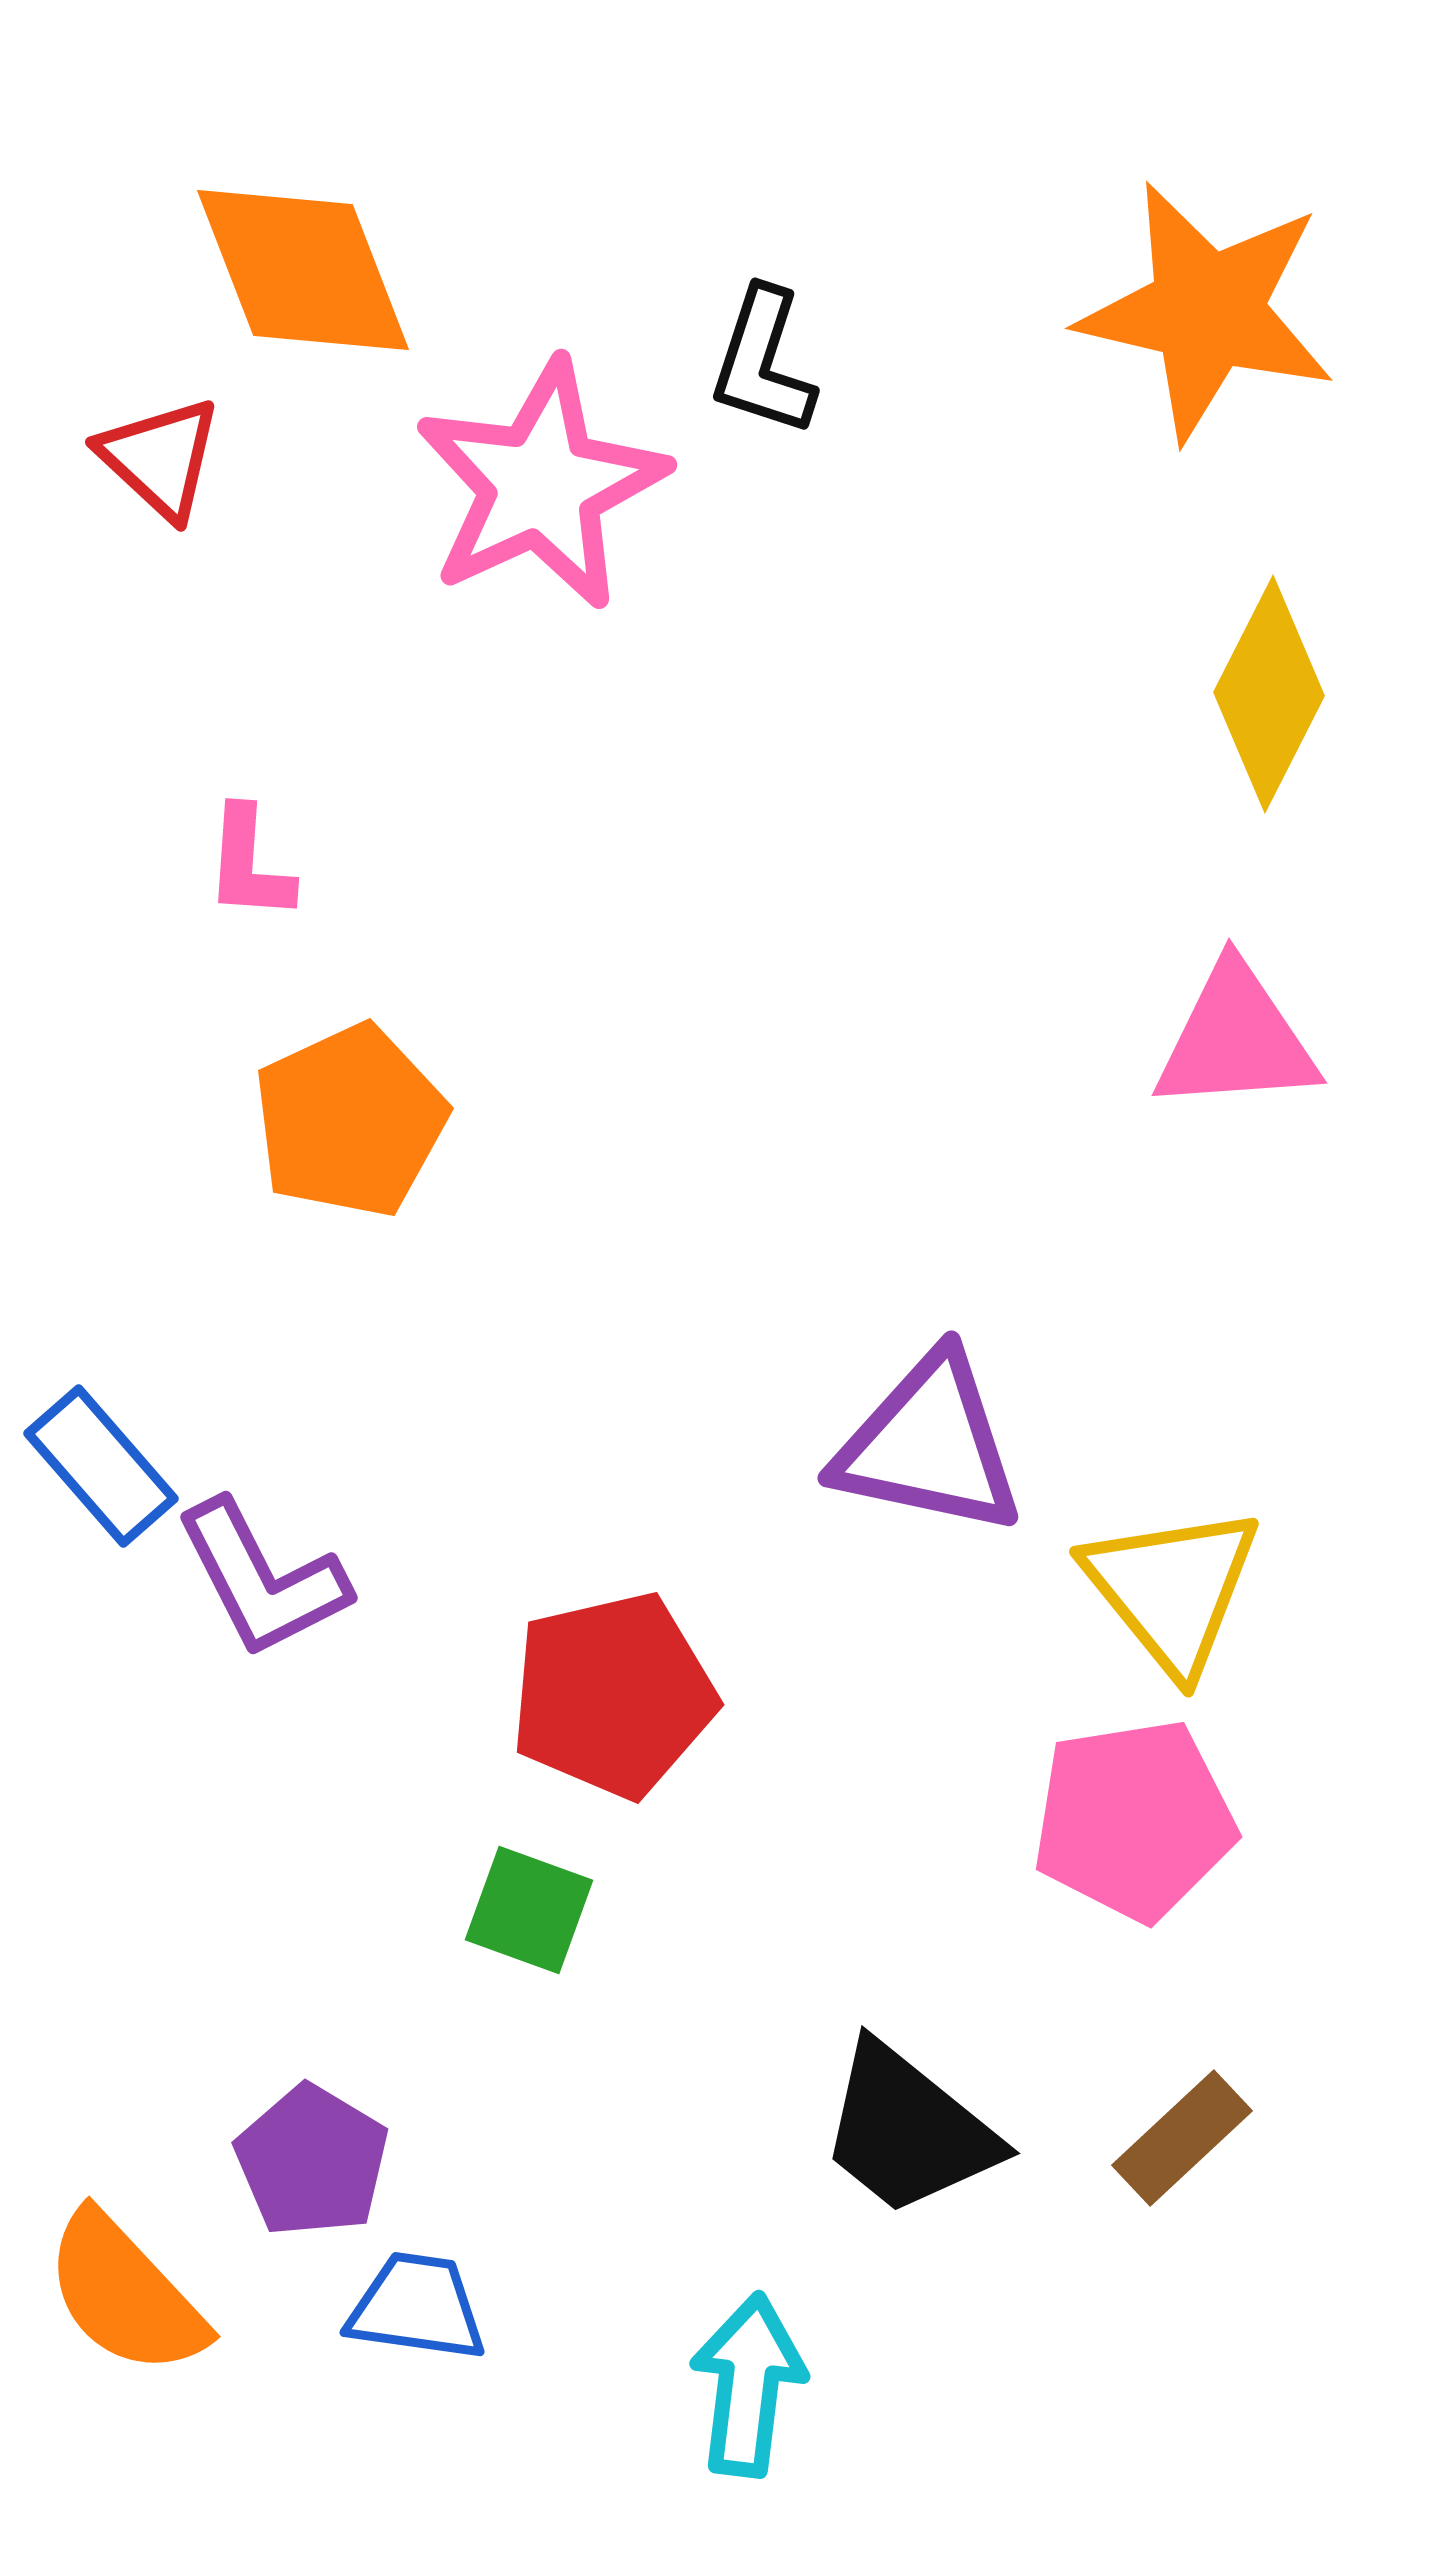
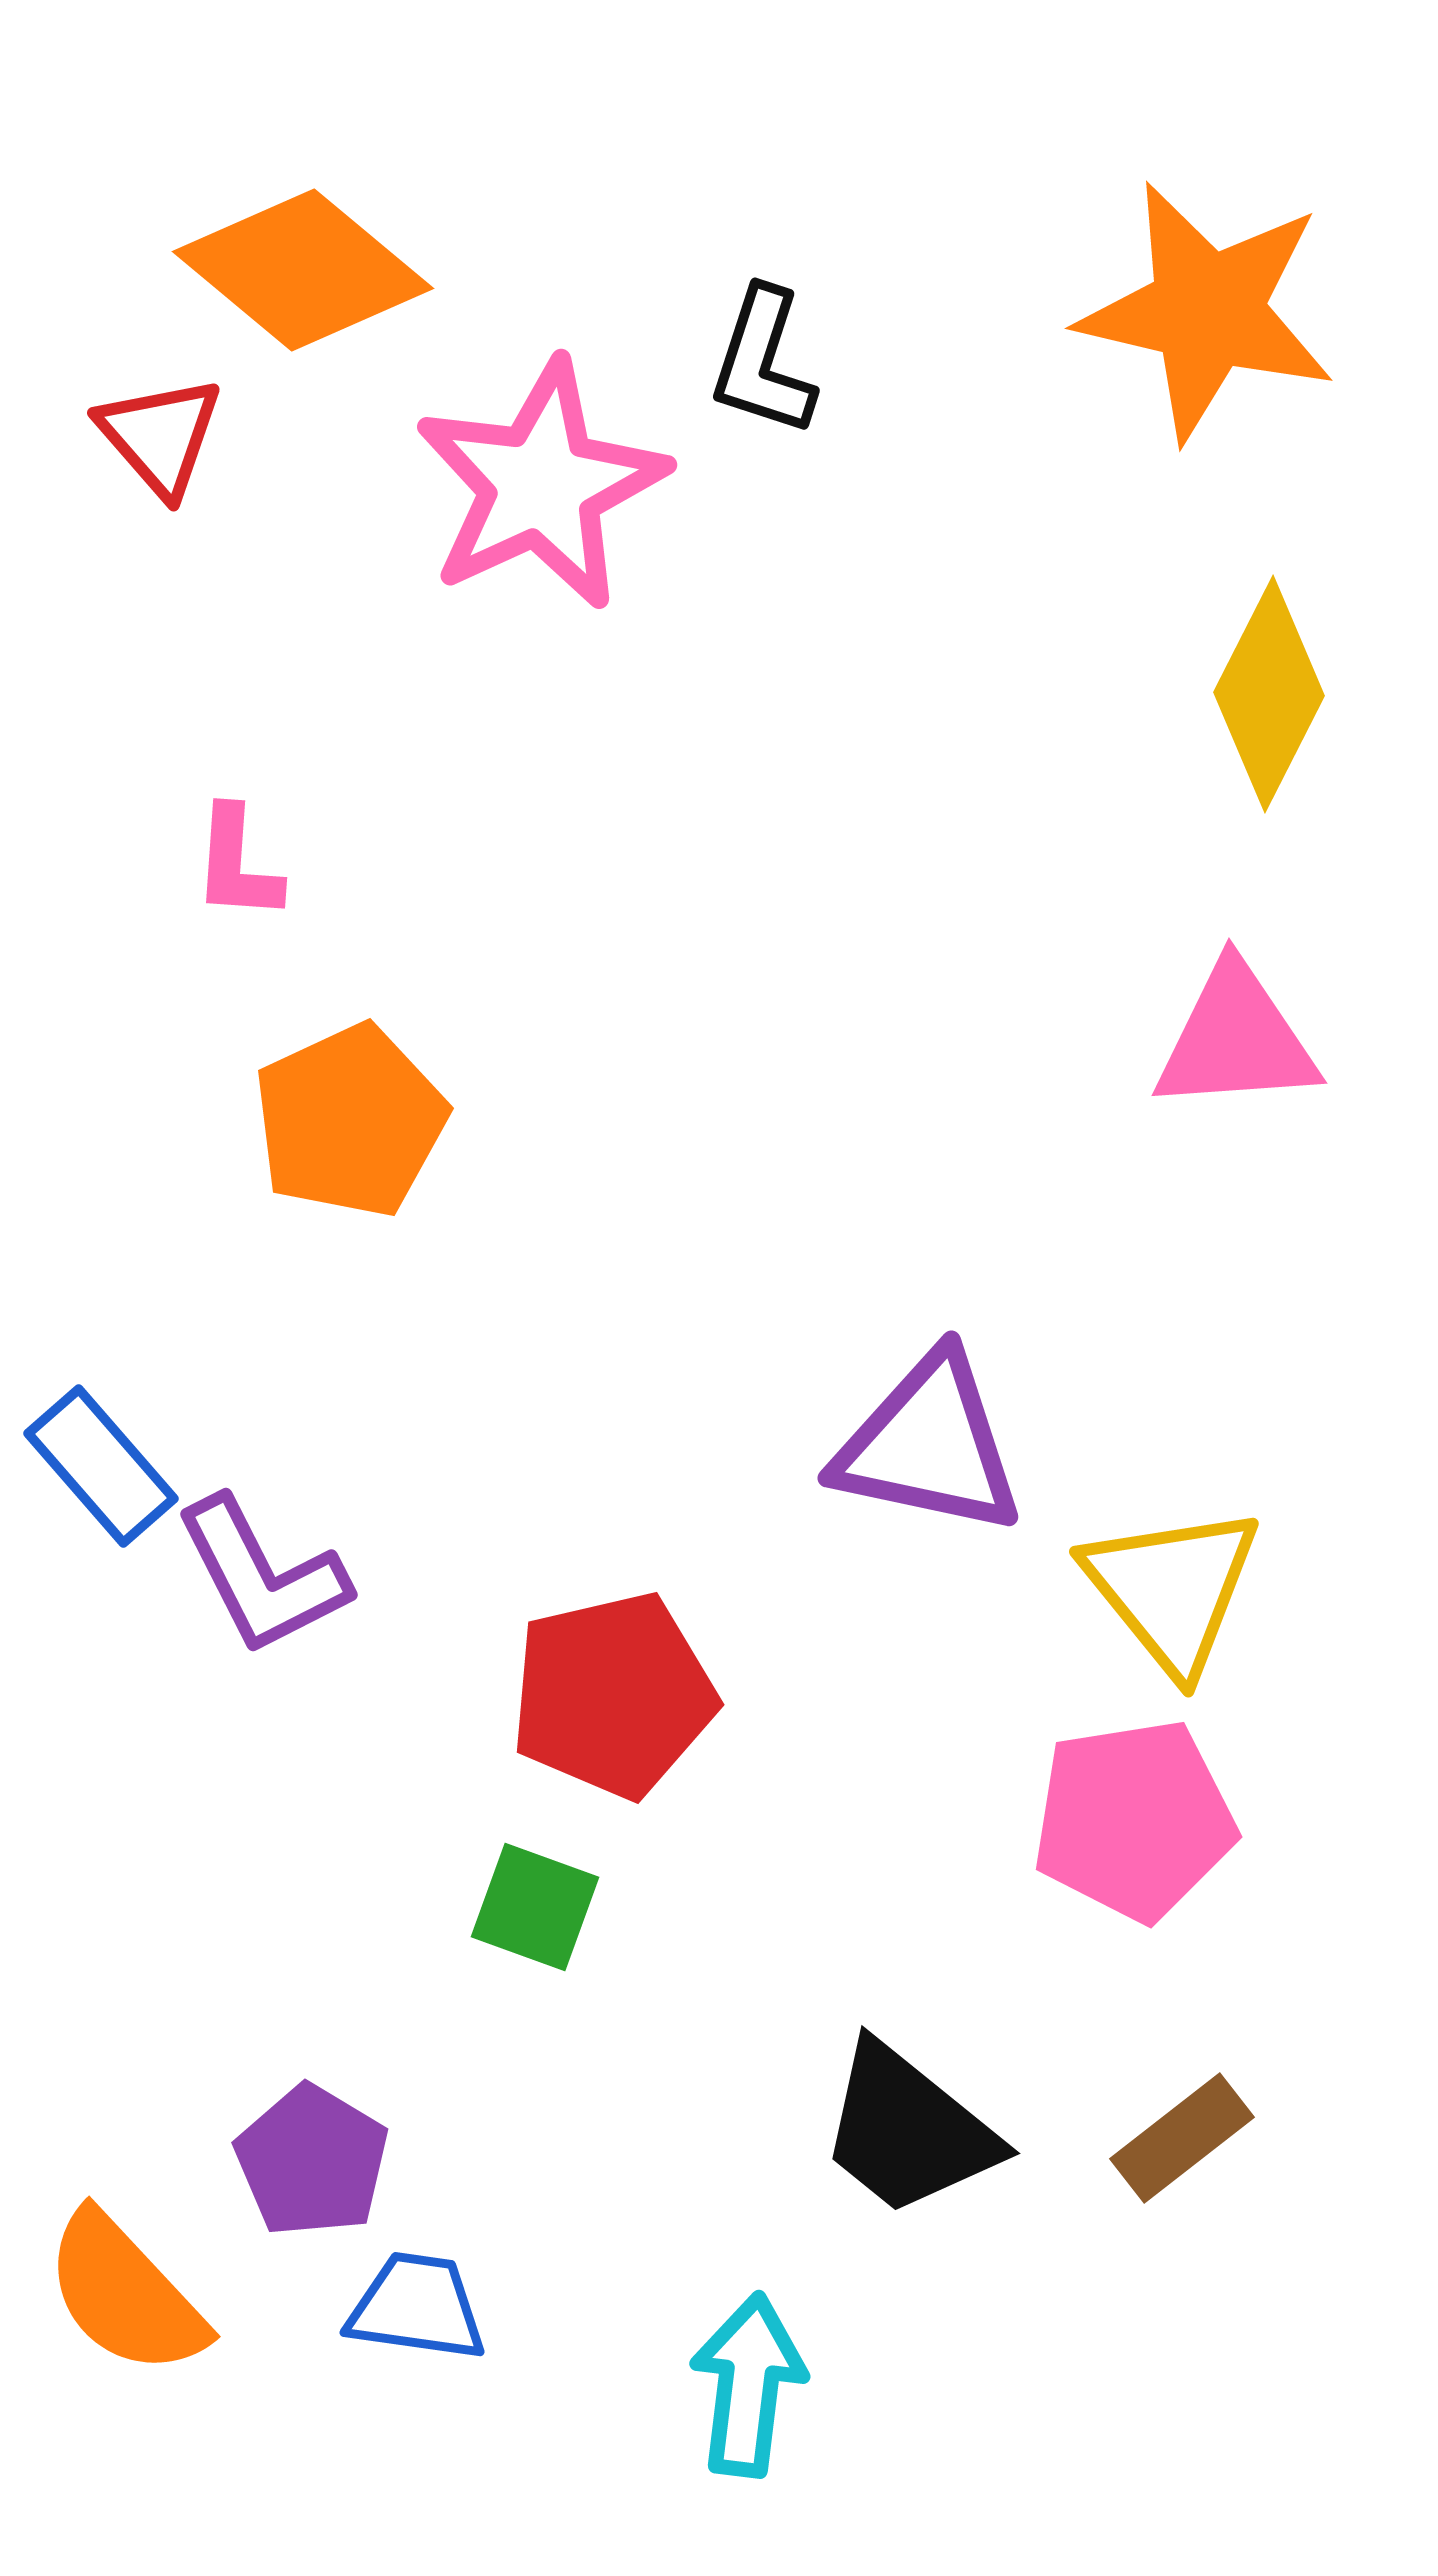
orange diamond: rotated 29 degrees counterclockwise
red triangle: moved 22 px up; rotated 6 degrees clockwise
pink L-shape: moved 12 px left
purple L-shape: moved 3 px up
green square: moved 6 px right, 3 px up
brown rectangle: rotated 5 degrees clockwise
